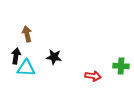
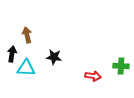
brown arrow: moved 1 px down
black arrow: moved 4 px left, 2 px up
